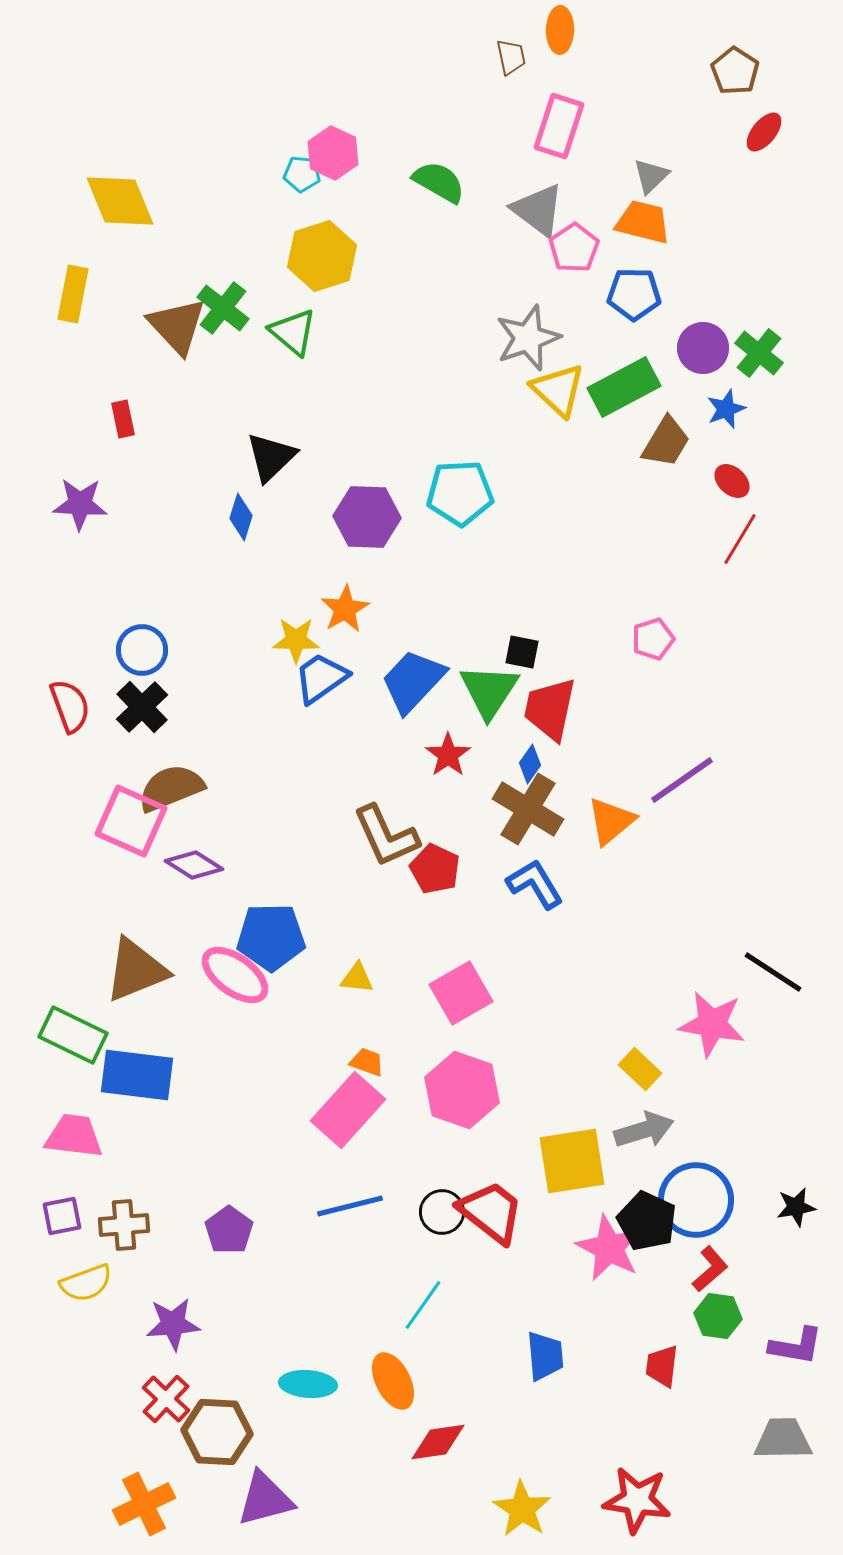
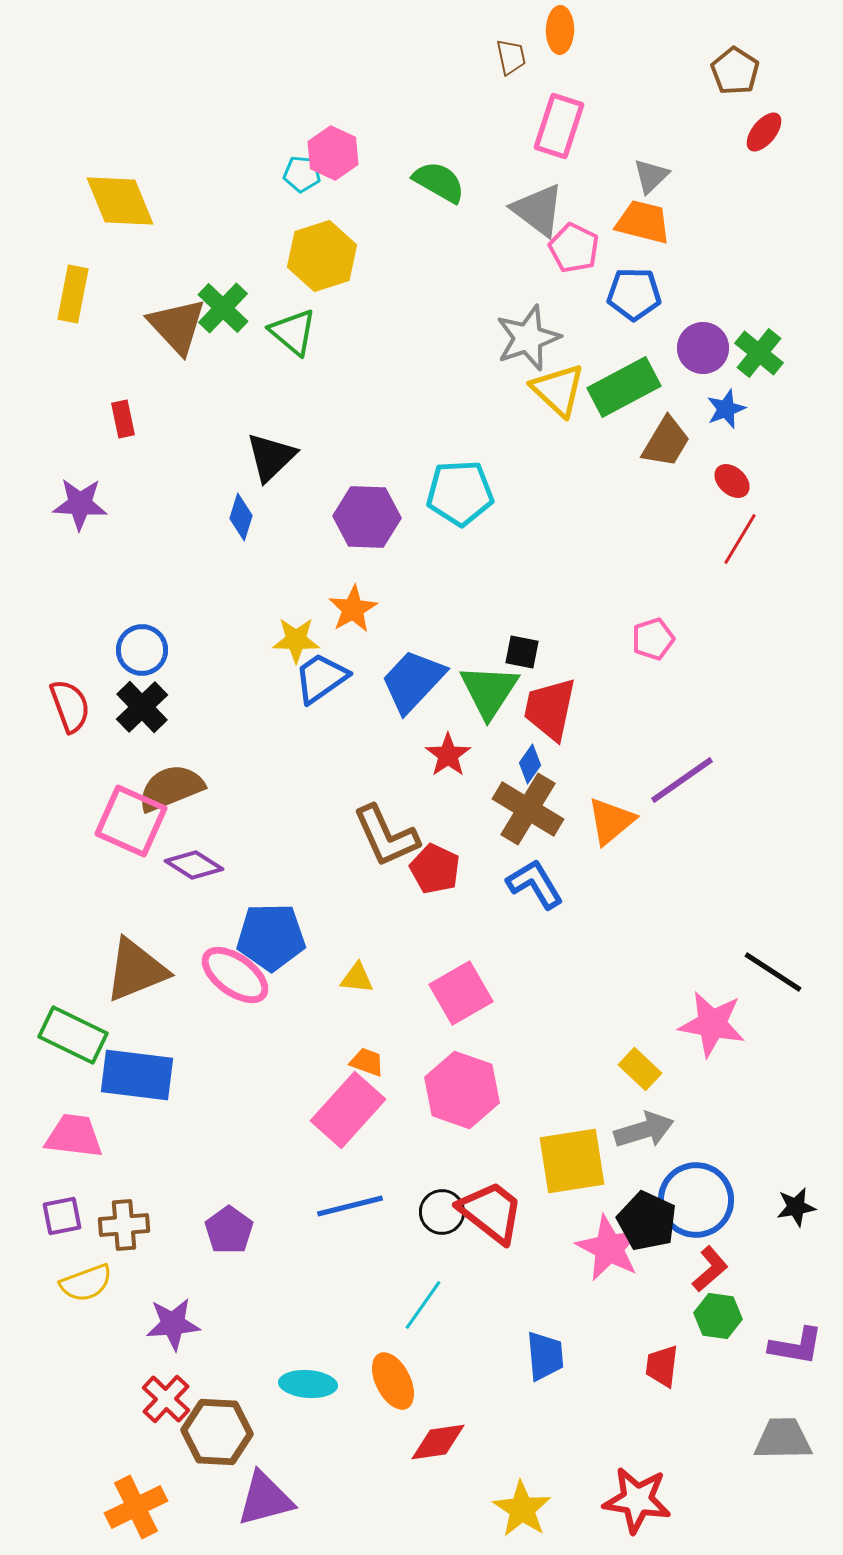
pink pentagon at (574, 248): rotated 12 degrees counterclockwise
green cross at (223, 308): rotated 6 degrees clockwise
orange star at (345, 609): moved 8 px right
orange cross at (144, 1504): moved 8 px left, 3 px down
